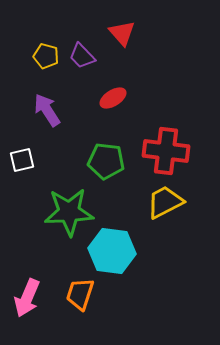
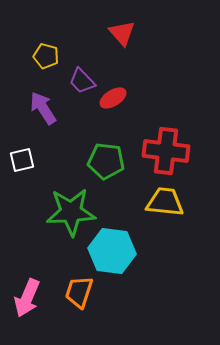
purple trapezoid: moved 25 px down
purple arrow: moved 4 px left, 2 px up
yellow trapezoid: rotated 33 degrees clockwise
green star: moved 2 px right
orange trapezoid: moved 1 px left, 2 px up
